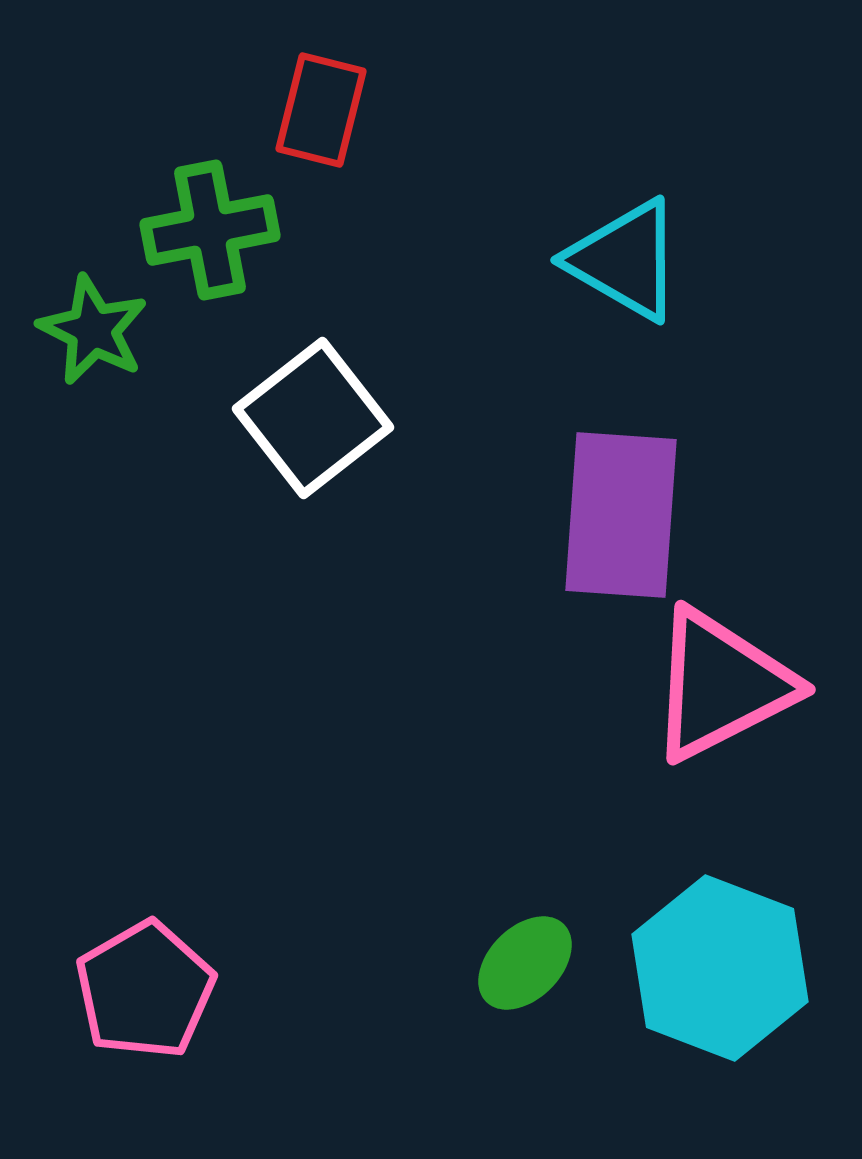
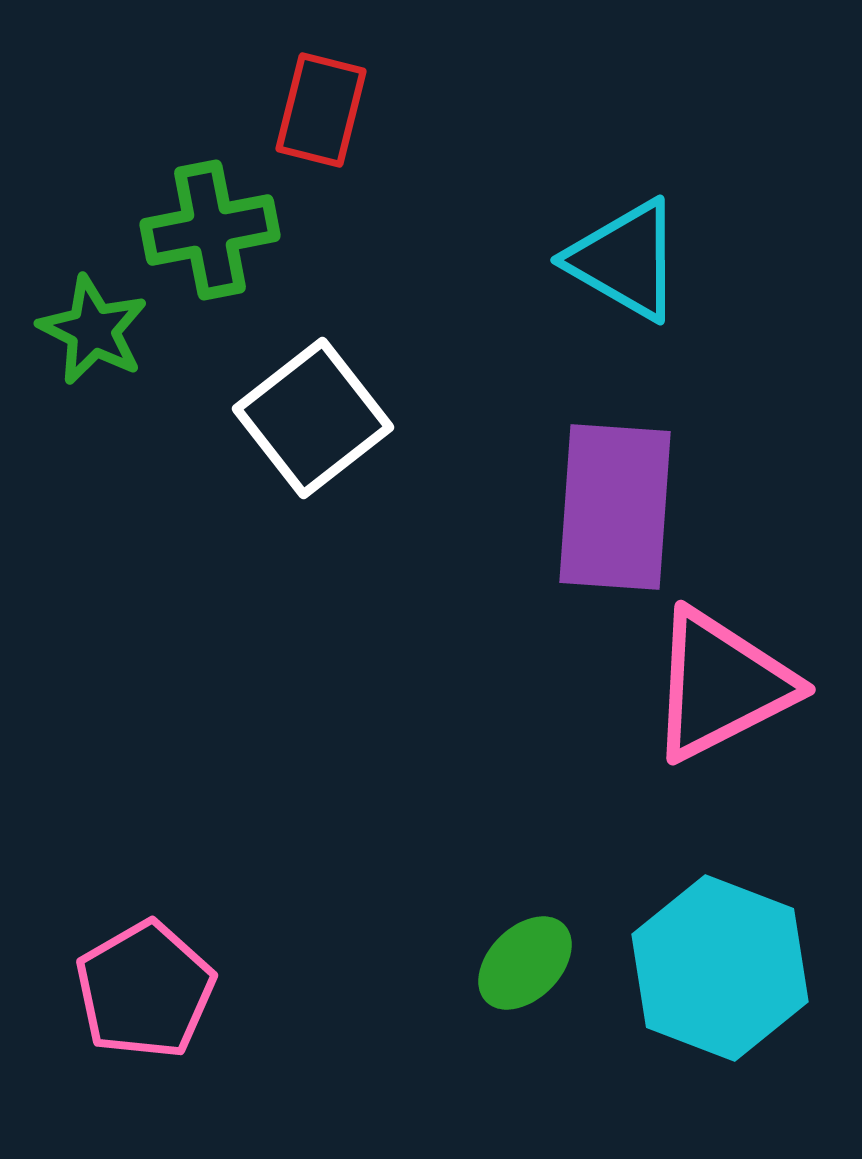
purple rectangle: moved 6 px left, 8 px up
